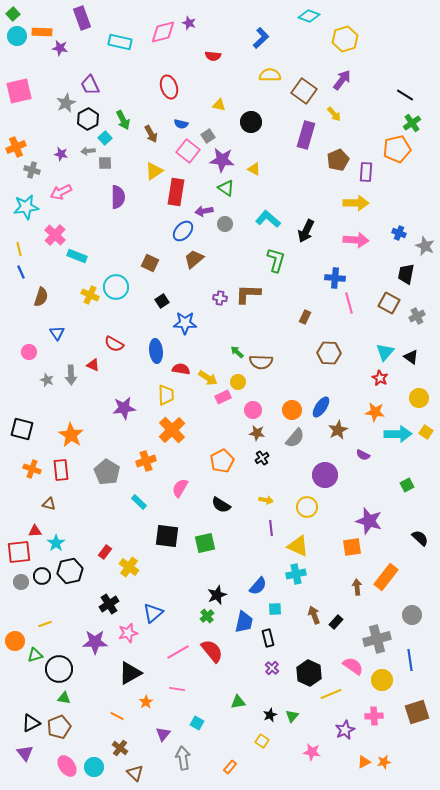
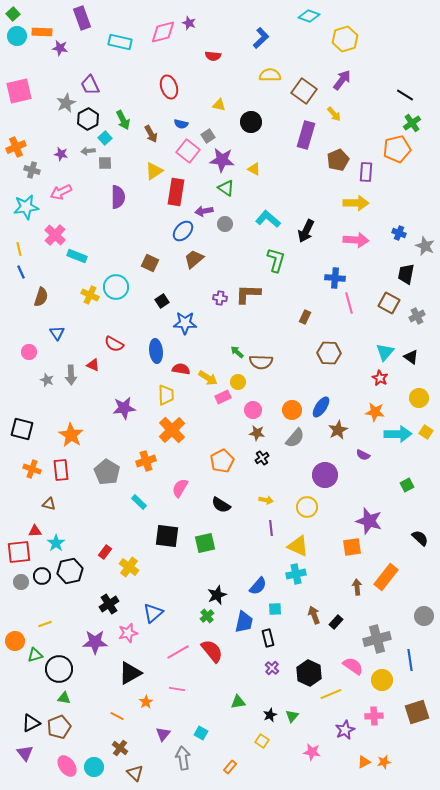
gray circle at (412, 615): moved 12 px right, 1 px down
cyan square at (197, 723): moved 4 px right, 10 px down
